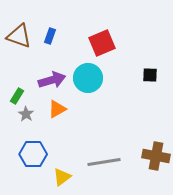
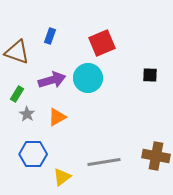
brown triangle: moved 2 px left, 16 px down
green rectangle: moved 2 px up
orange triangle: moved 8 px down
gray star: moved 1 px right
